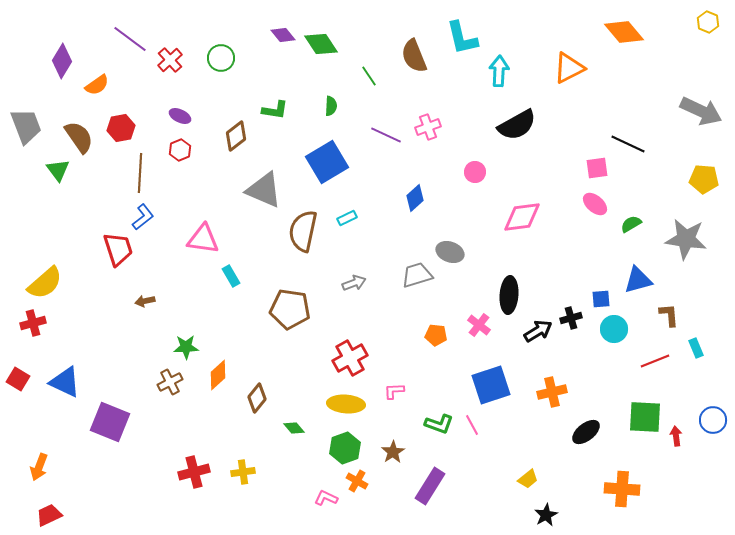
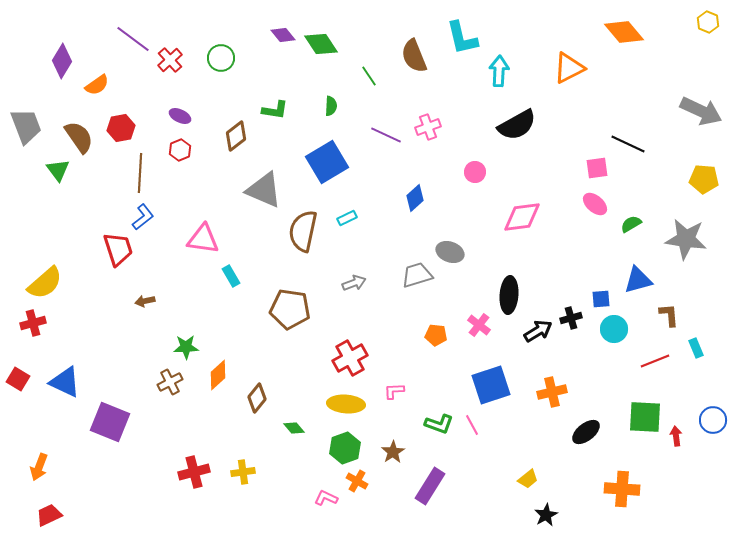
purple line at (130, 39): moved 3 px right
